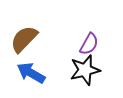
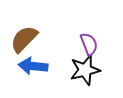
purple semicircle: rotated 50 degrees counterclockwise
blue arrow: moved 2 px right, 7 px up; rotated 24 degrees counterclockwise
